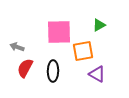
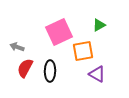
pink square: rotated 24 degrees counterclockwise
black ellipse: moved 3 px left
